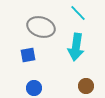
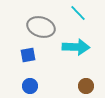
cyan arrow: rotated 96 degrees counterclockwise
blue circle: moved 4 px left, 2 px up
